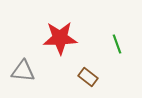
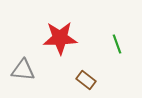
gray triangle: moved 1 px up
brown rectangle: moved 2 px left, 3 px down
